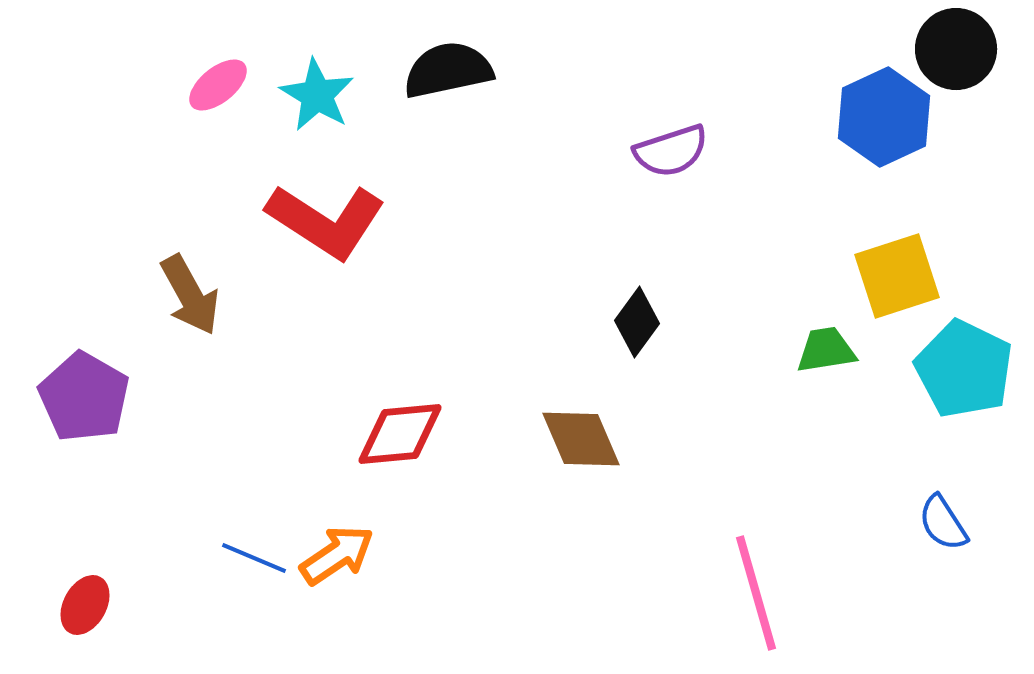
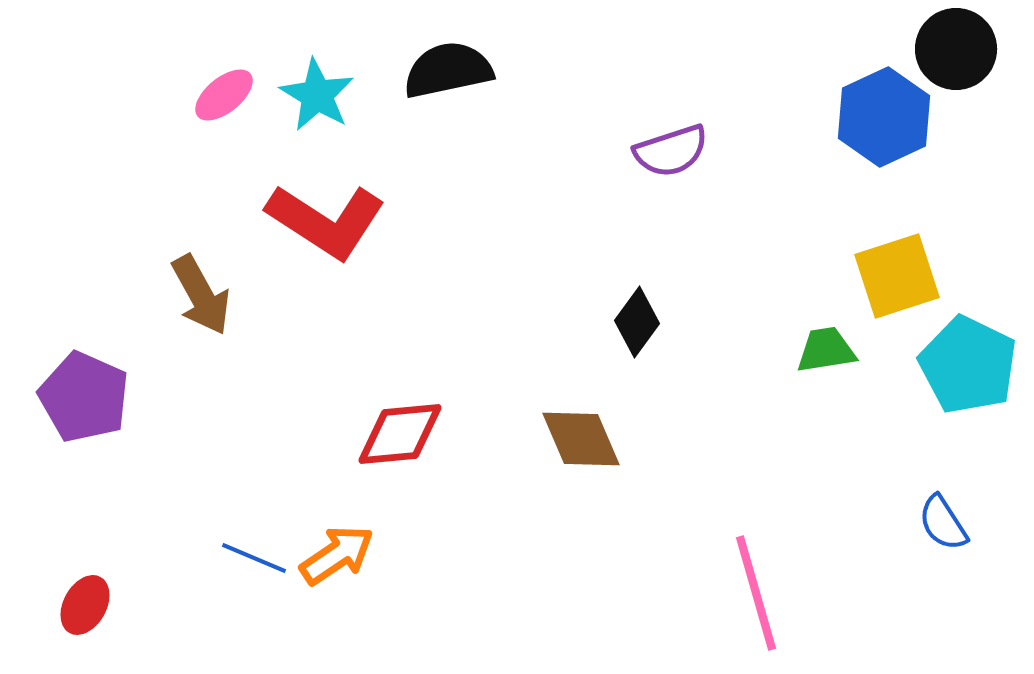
pink ellipse: moved 6 px right, 10 px down
brown arrow: moved 11 px right
cyan pentagon: moved 4 px right, 4 px up
purple pentagon: rotated 6 degrees counterclockwise
